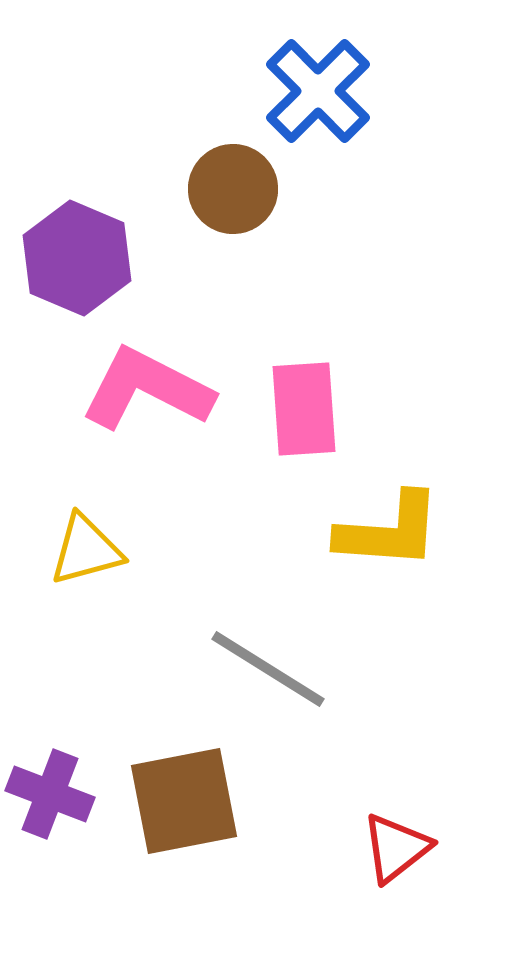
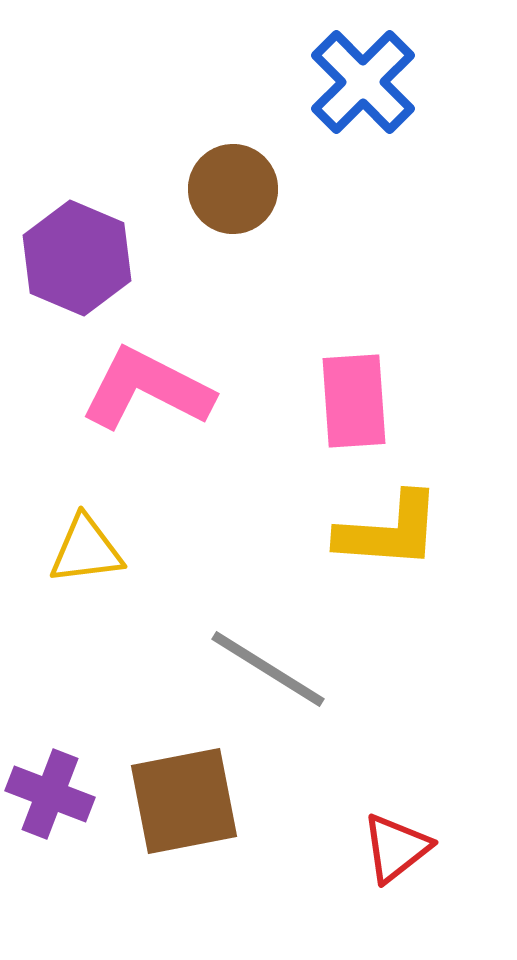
blue cross: moved 45 px right, 9 px up
pink rectangle: moved 50 px right, 8 px up
yellow triangle: rotated 8 degrees clockwise
